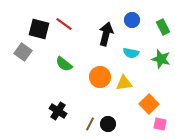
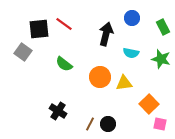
blue circle: moved 2 px up
black square: rotated 20 degrees counterclockwise
